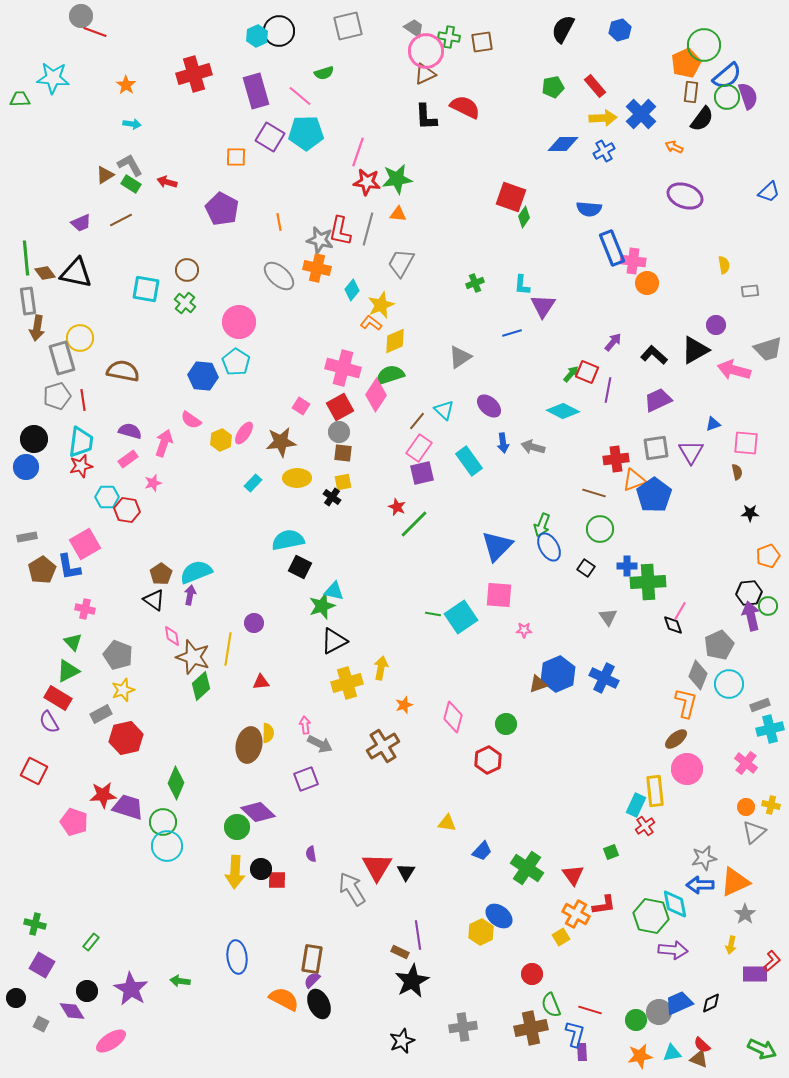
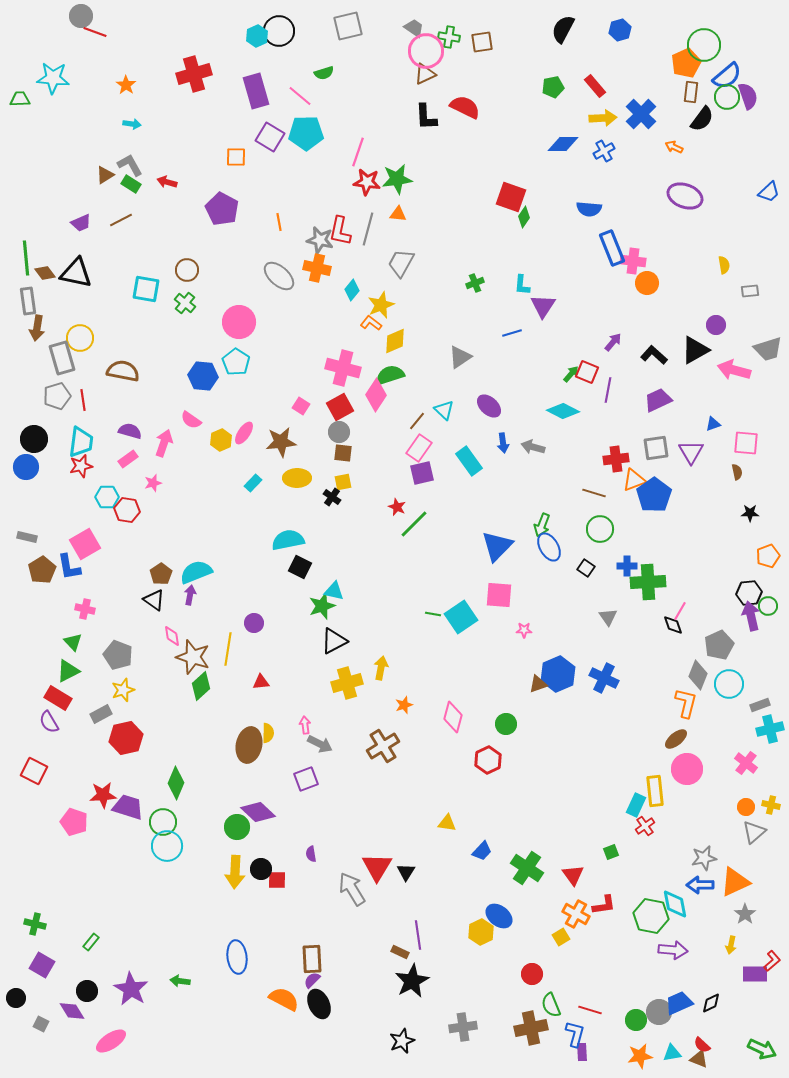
gray rectangle at (27, 537): rotated 24 degrees clockwise
brown rectangle at (312, 959): rotated 12 degrees counterclockwise
